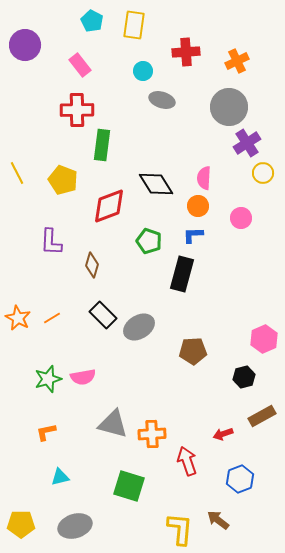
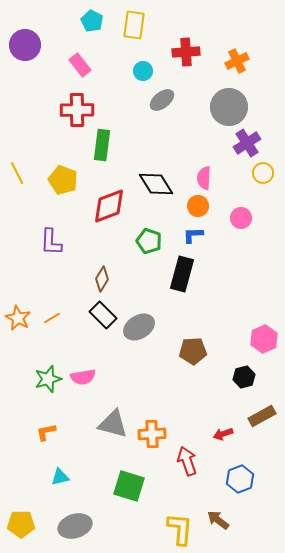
gray ellipse at (162, 100): rotated 55 degrees counterclockwise
brown diamond at (92, 265): moved 10 px right, 14 px down; rotated 15 degrees clockwise
